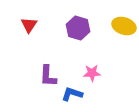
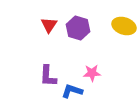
red triangle: moved 20 px right
blue L-shape: moved 3 px up
